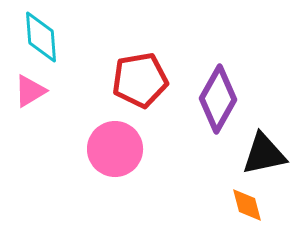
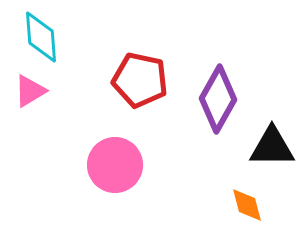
red pentagon: rotated 22 degrees clockwise
pink circle: moved 16 px down
black triangle: moved 8 px right, 7 px up; rotated 12 degrees clockwise
